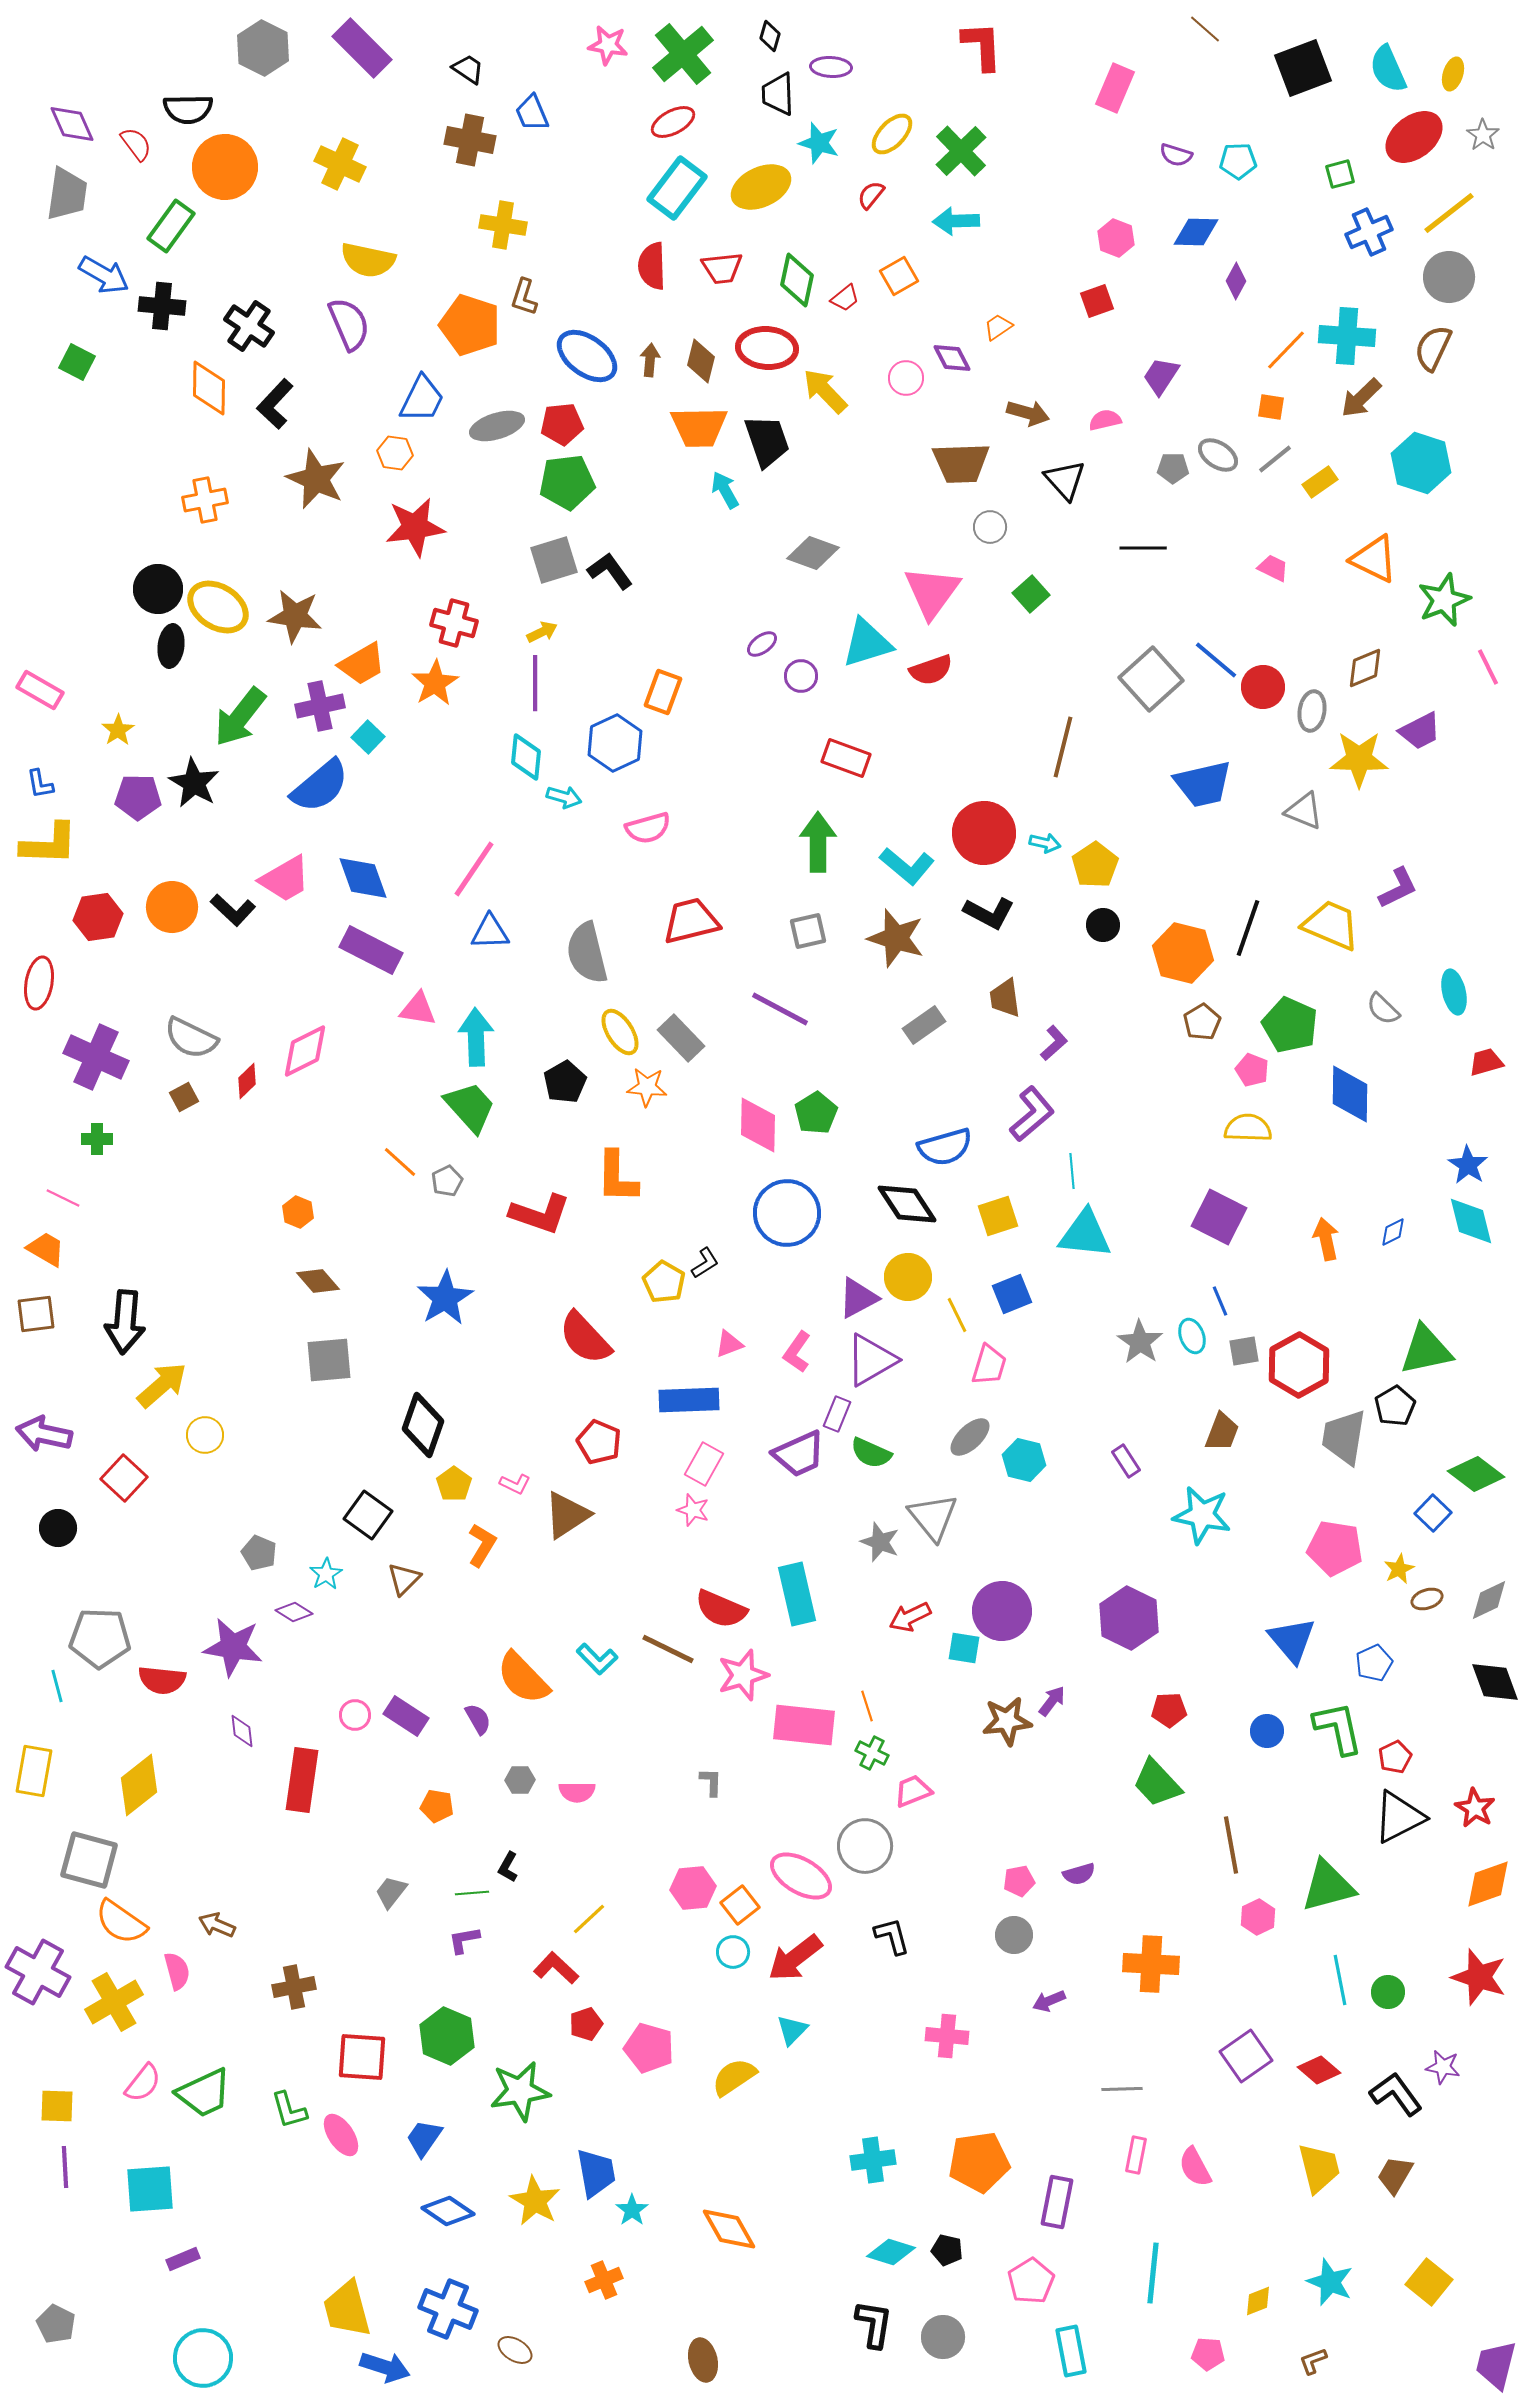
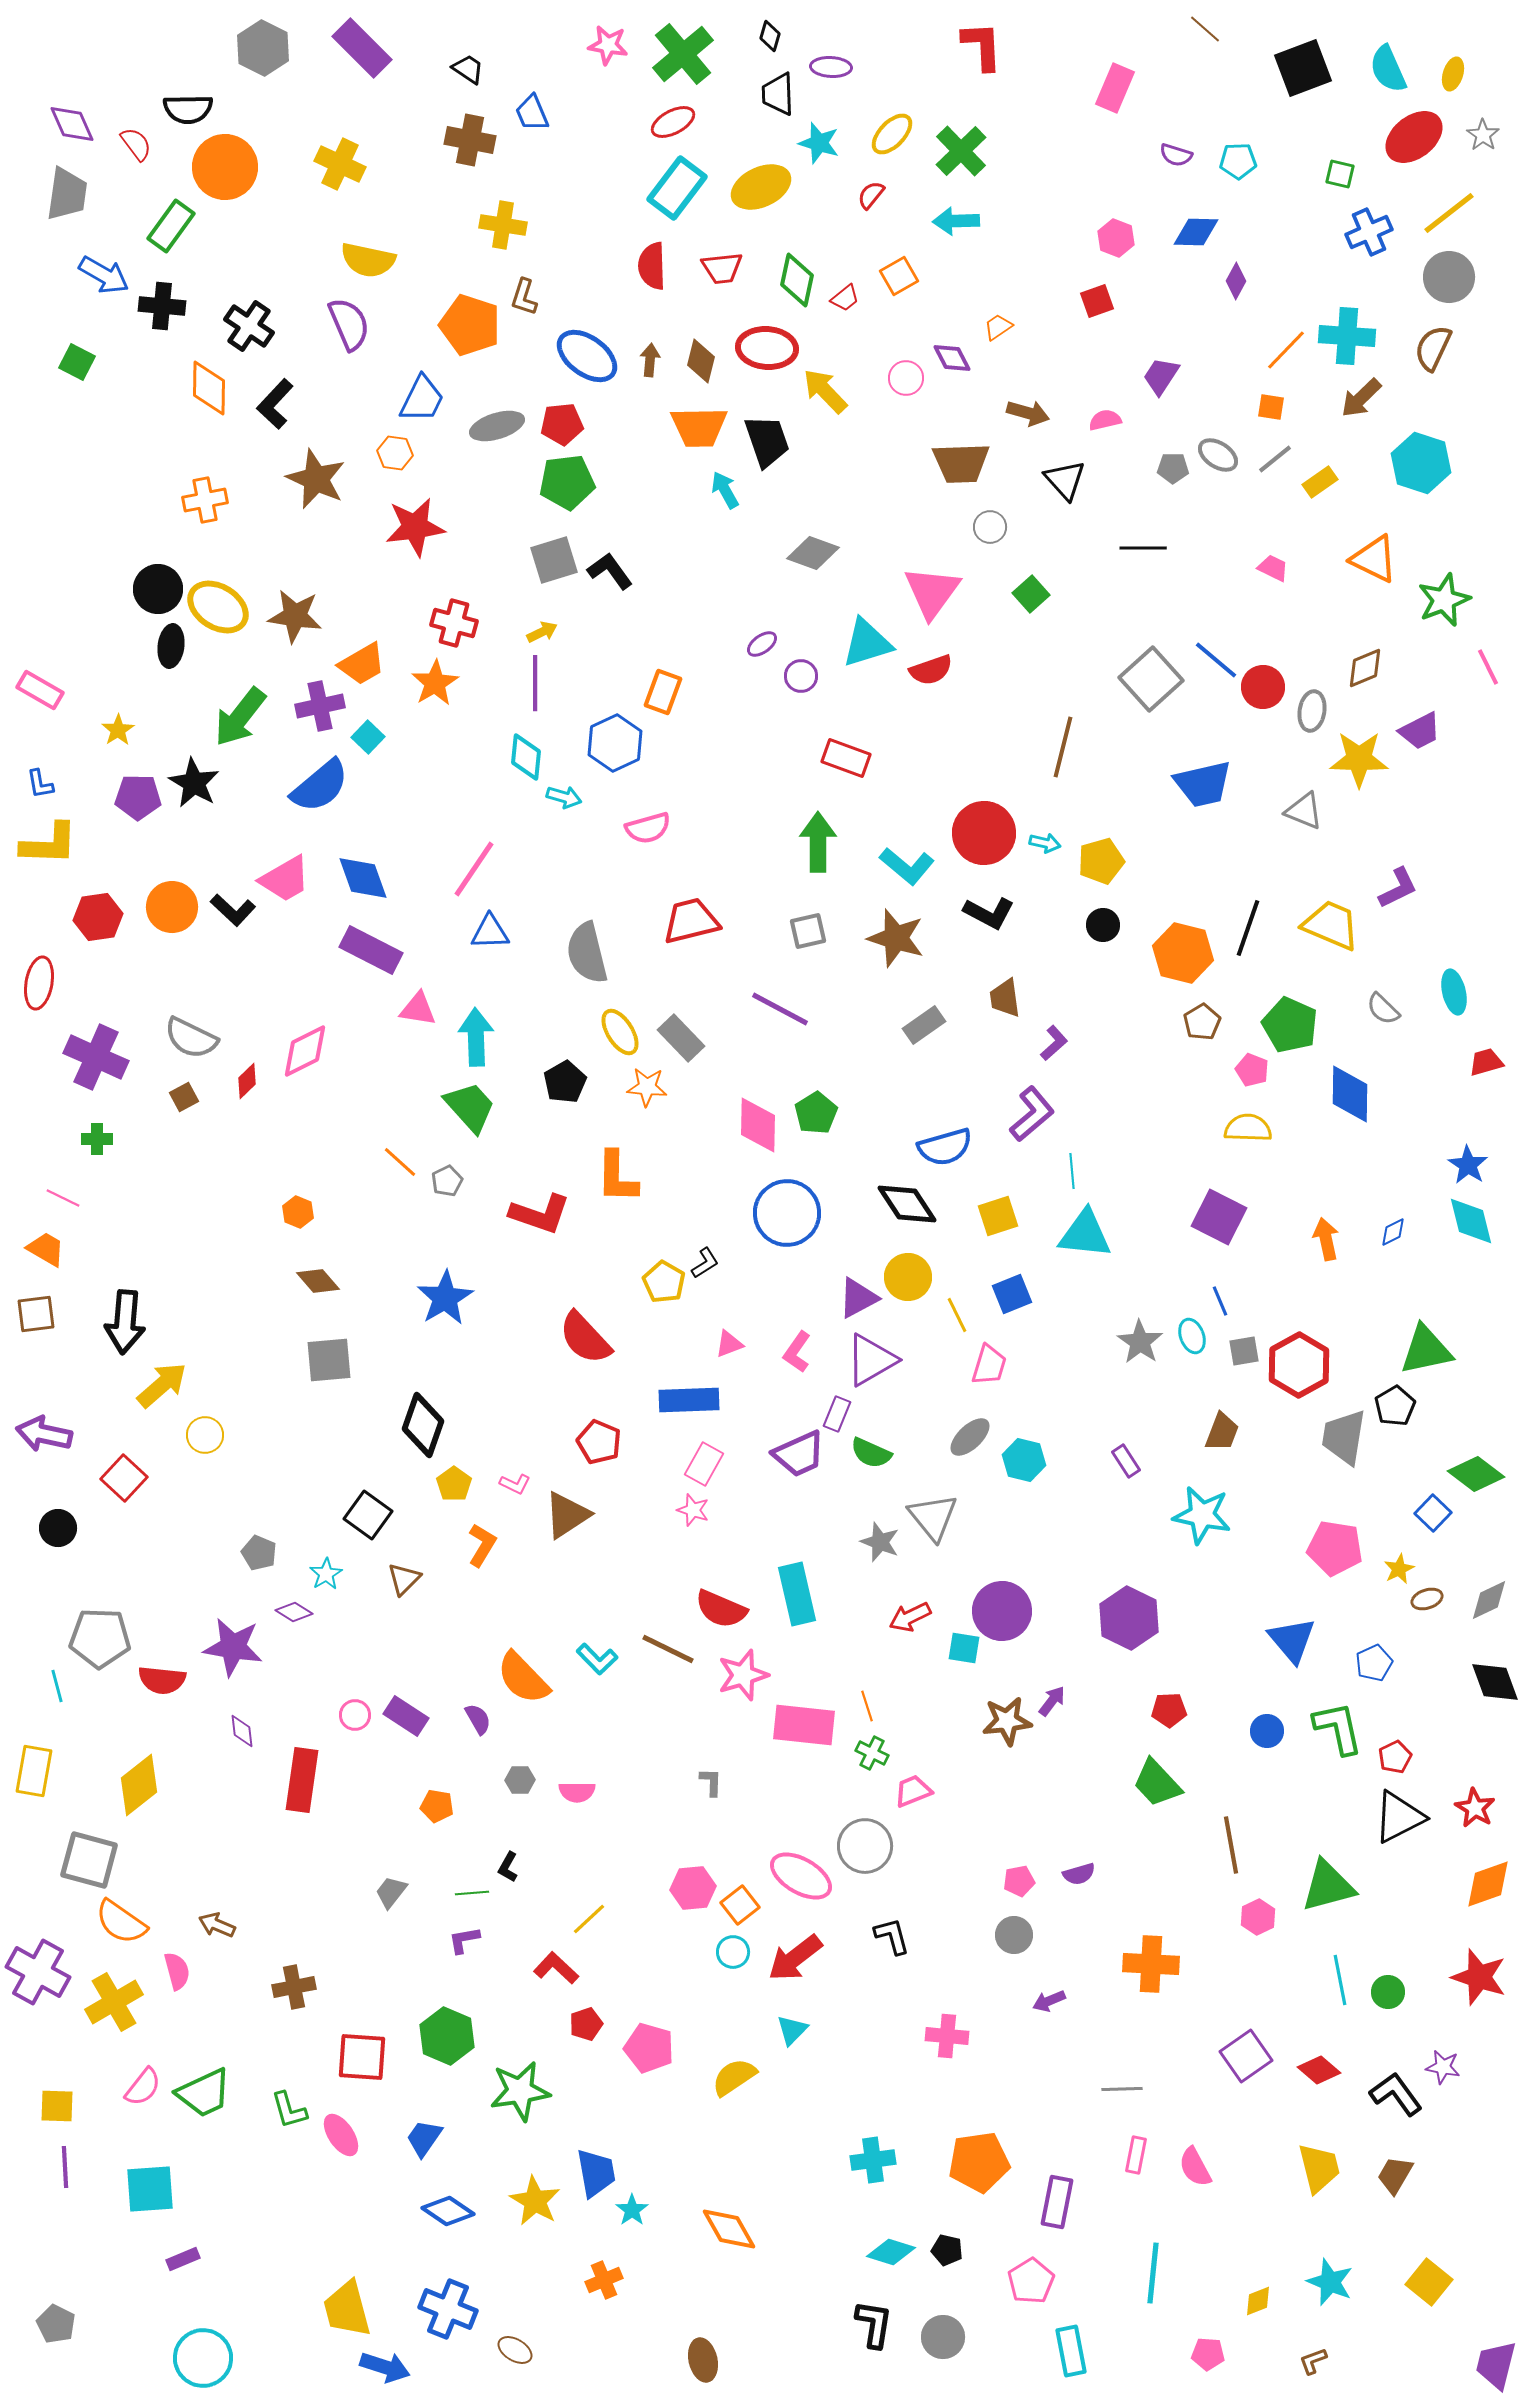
green square at (1340, 174): rotated 28 degrees clockwise
yellow pentagon at (1095, 865): moved 6 px right, 4 px up; rotated 18 degrees clockwise
pink semicircle at (143, 2083): moved 4 px down
